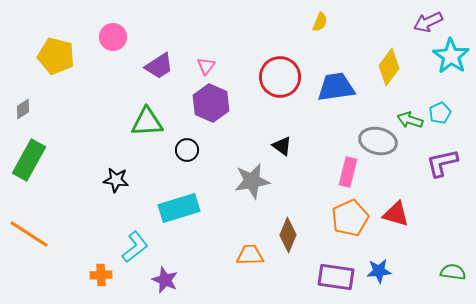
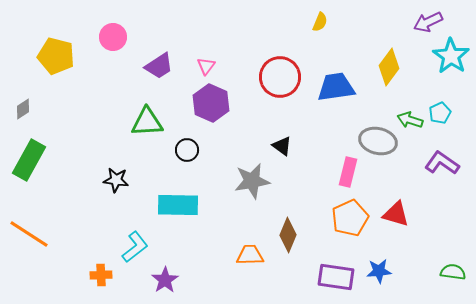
purple L-shape: rotated 48 degrees clockwise
cyan rectangle: moved 1 px left, 3 px up; rotated 18 degrees clockwise
purple star: rotated 16 degrees clockwise
